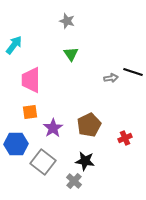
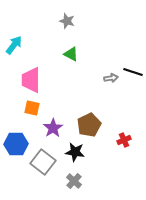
green triangle: rotated 28 degrees counterclockwise
orange square: moved 2 px right, 4 px up; rotated 21 degrees clockwise
red cross: moved 1 px left, 2 px down
black star: moved 10 px left, 9 px up
